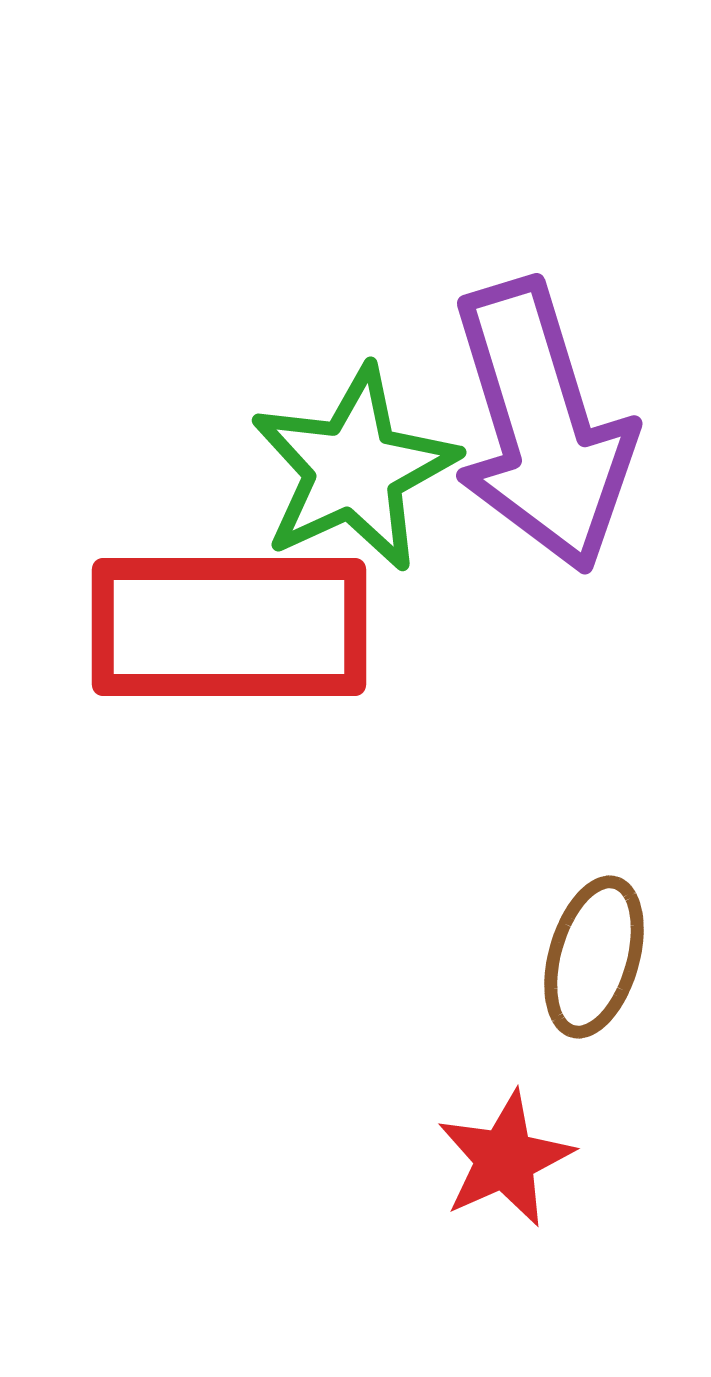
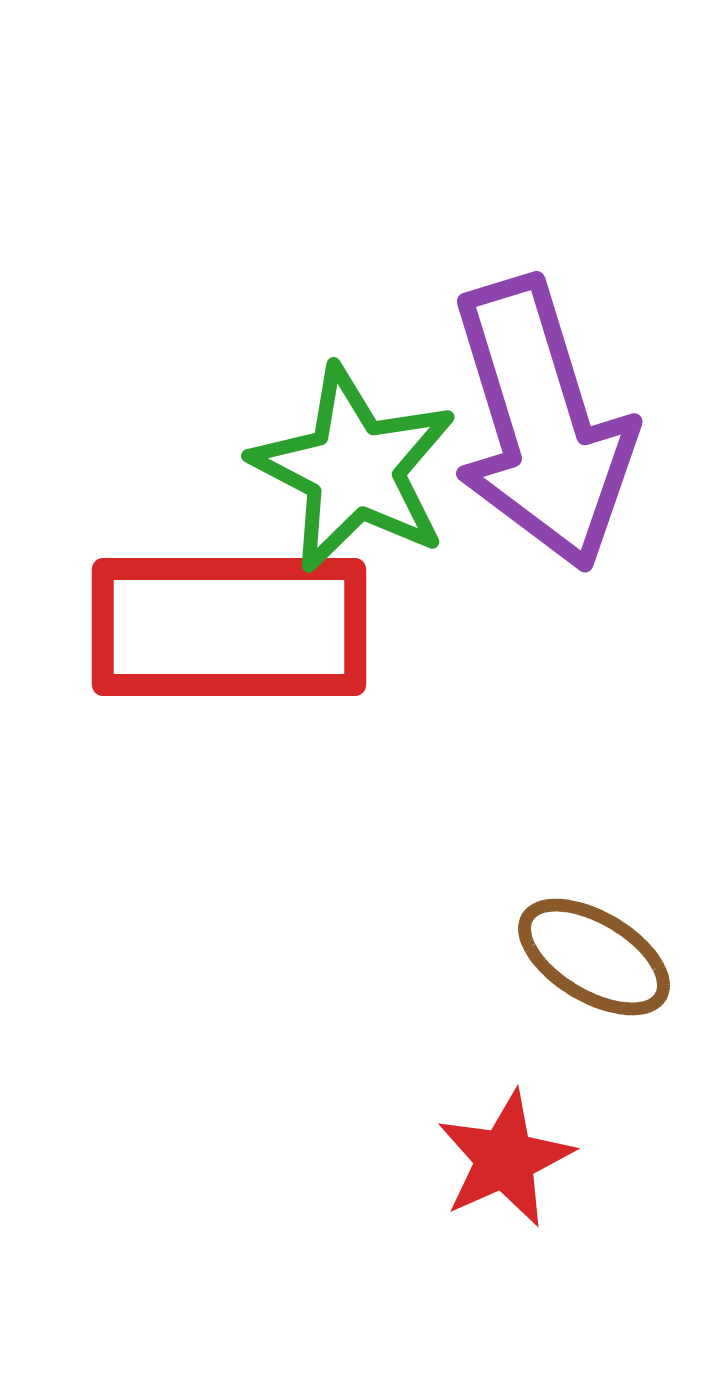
purple arrow: moved 2 px up
green star: rotated 20 degrees counterclockwise
brown ellipse: rotated 75 degrees counterclockwise
